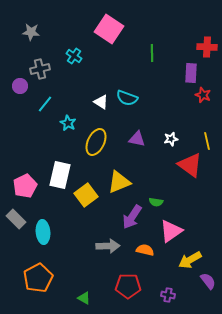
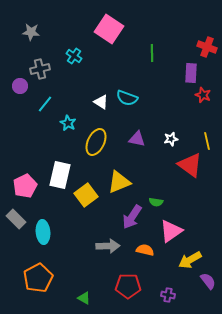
red cross: rotated 18 degrees clockwise
